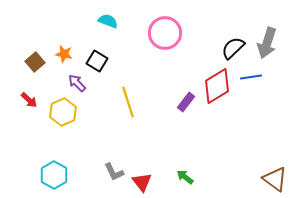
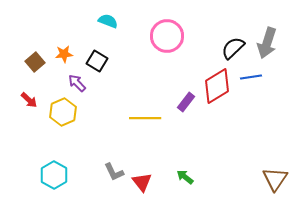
pink circle: moved 2 px right, 3 px down
orange star: rotated 18 degrees counterclockwise
yellow line: moved 17 px right, 16 px down; rotated 72 degrees counterclockwise
brown triangle: rotated 28 degrees clockwise
